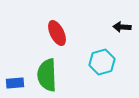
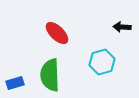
red ellipse: rotated 20 degrees counterclockwise
green semicircle: moved 3 px right
blue rectangle: rotated 12 degrees counterclockwise
